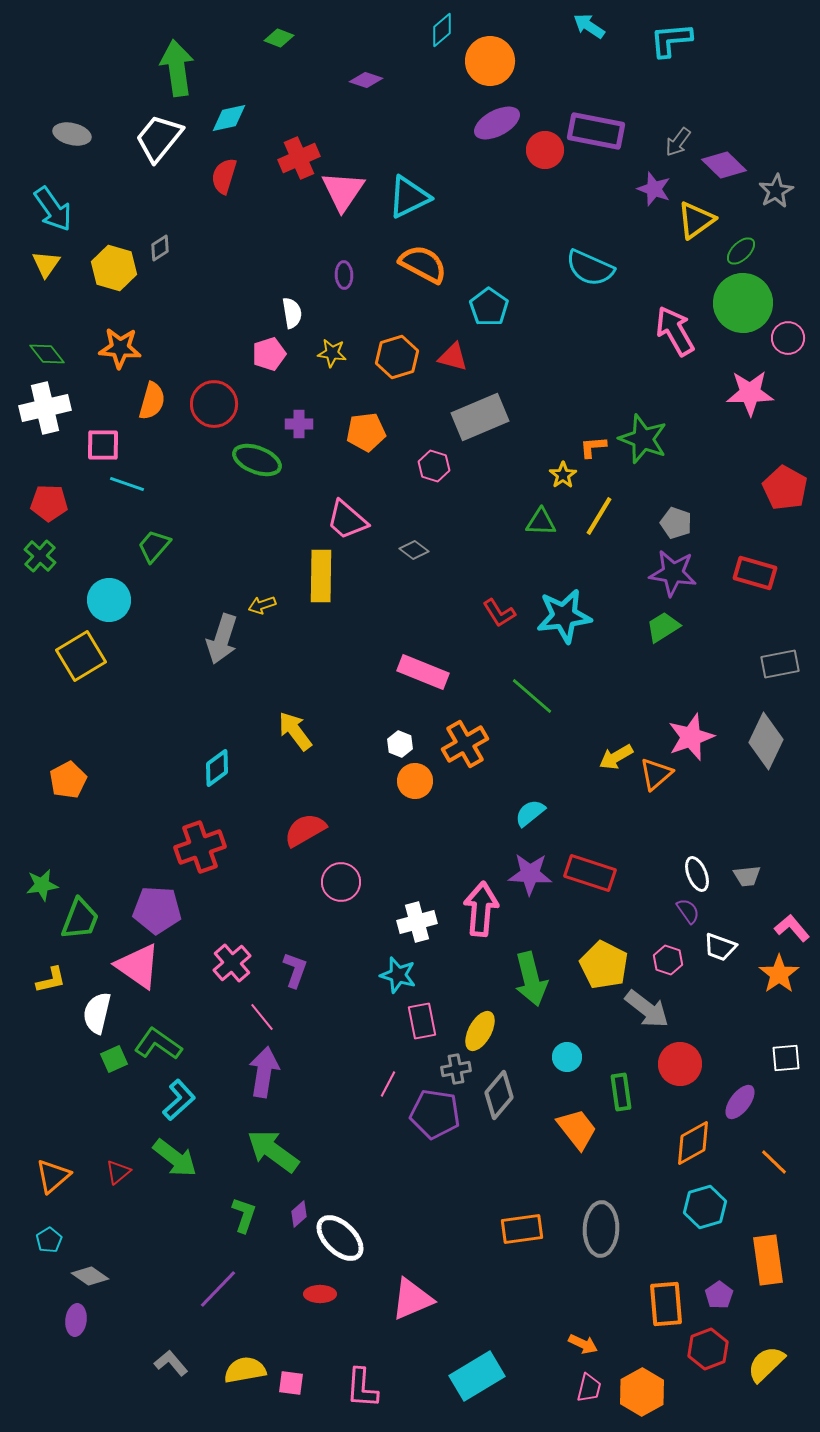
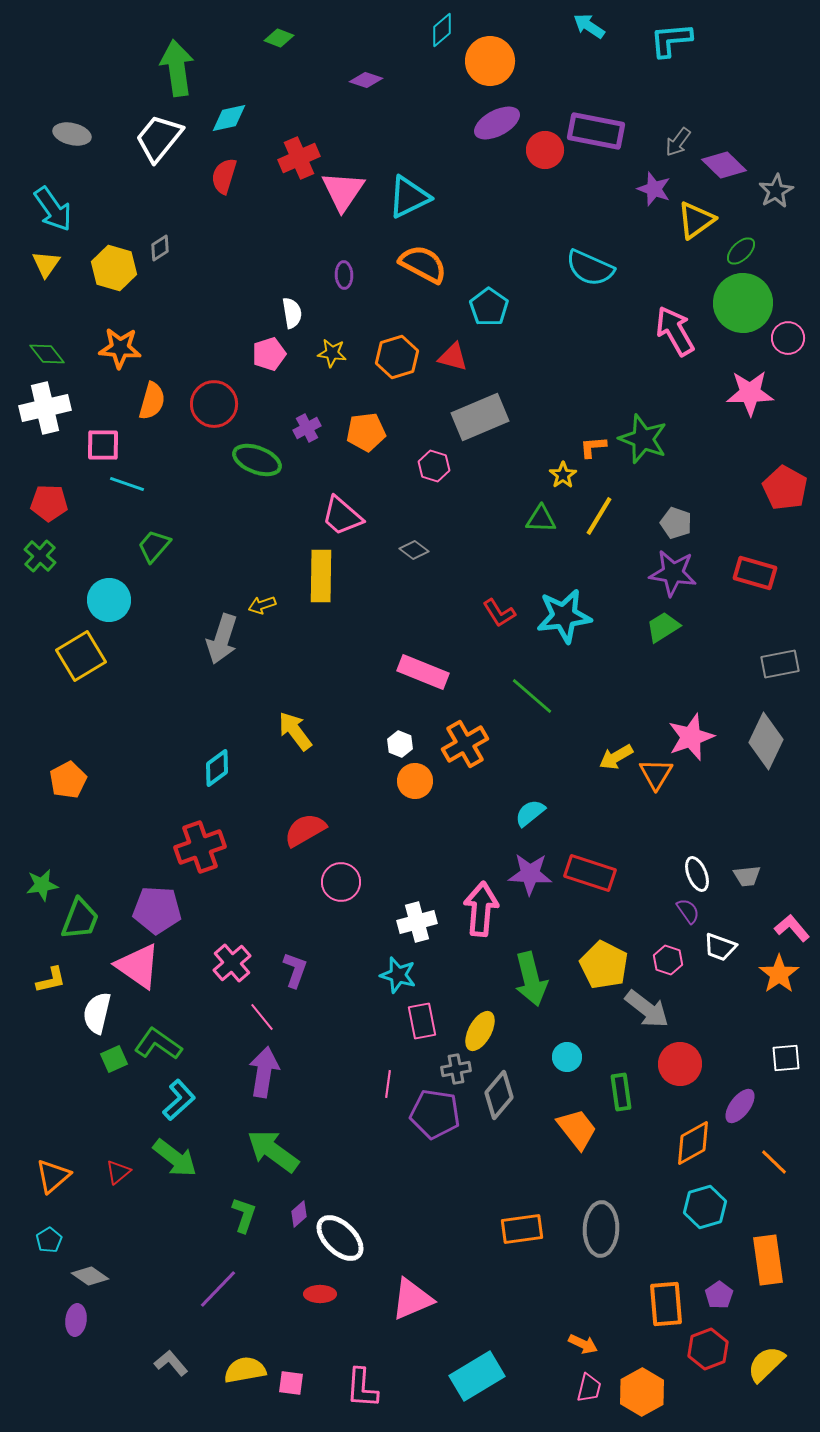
purple cross at (299, 424): moved 8 px right, 4 px down; rotated 28 degrees counterclockwise
pink trapezoid at (347, 520): moved 5 px left, 4 px up
green triangle at (541, 522): moved 3 px up
orange triangle at (656, 774): rotated 18 degrees counterclockwise
pink line at (388, 1084): rotated 20 degrees counterclockwise
purple ellipse at (740, 1102): moved 4 px down
